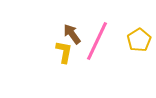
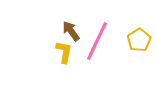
brown arrow: moved 1 px left, 3 px up
